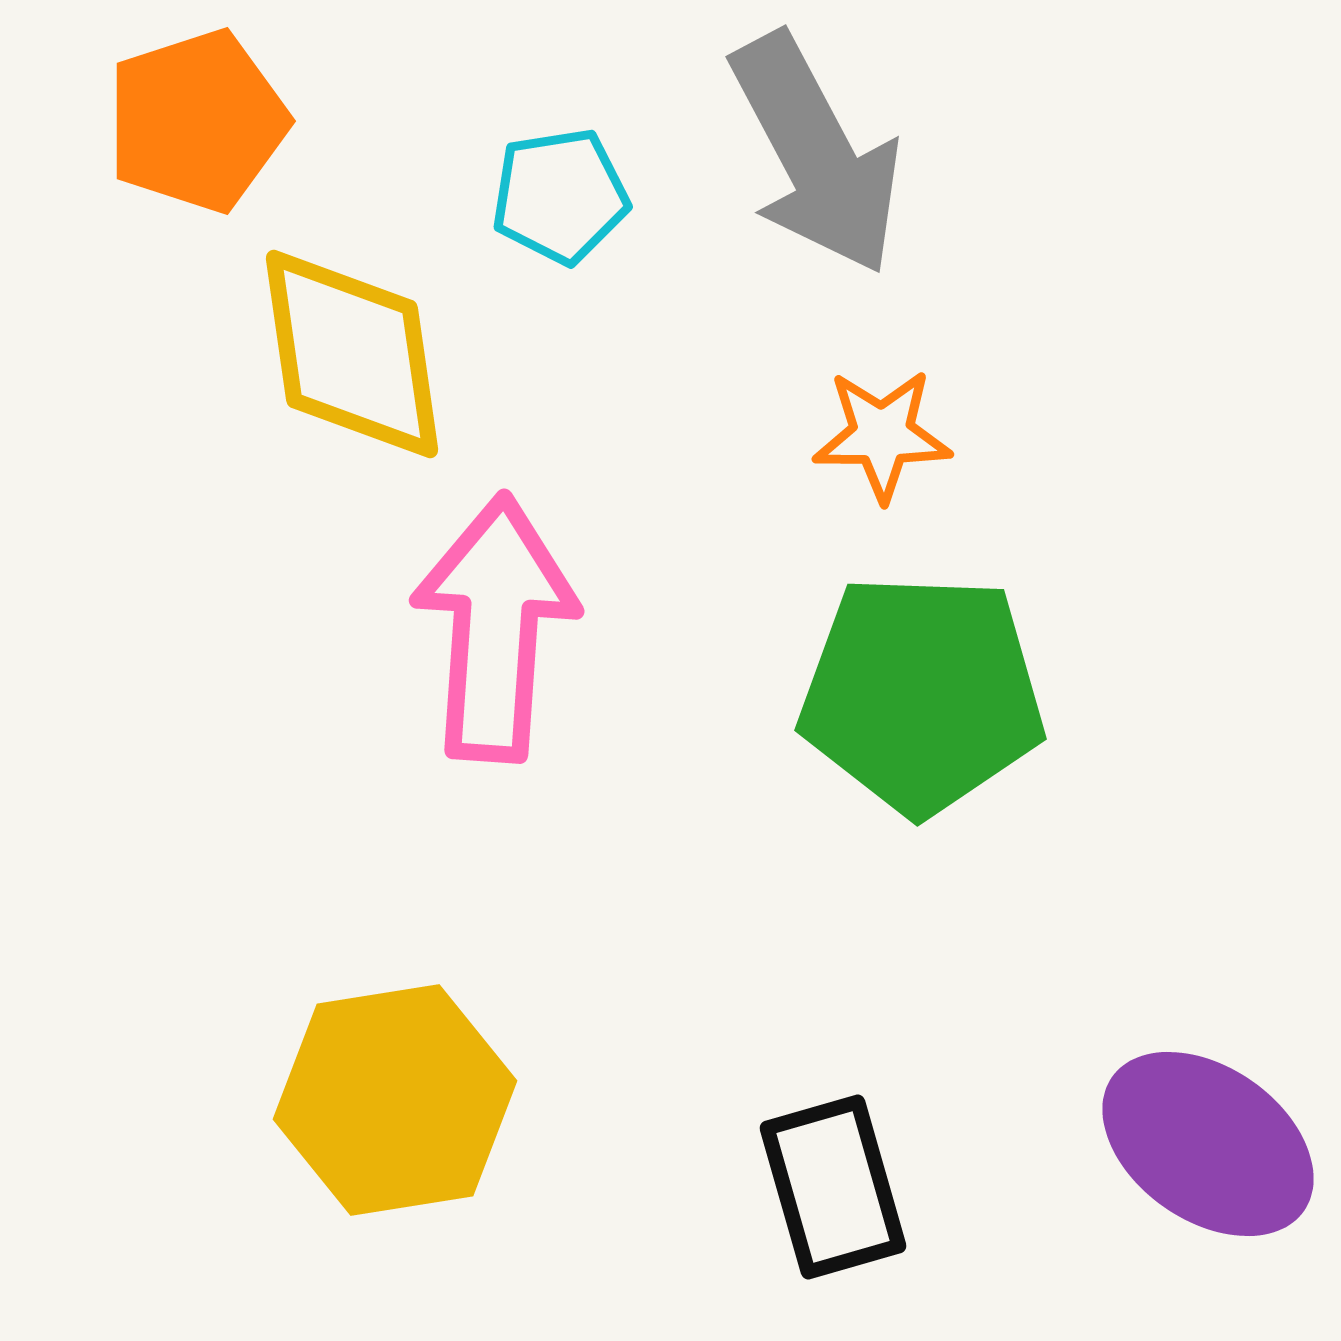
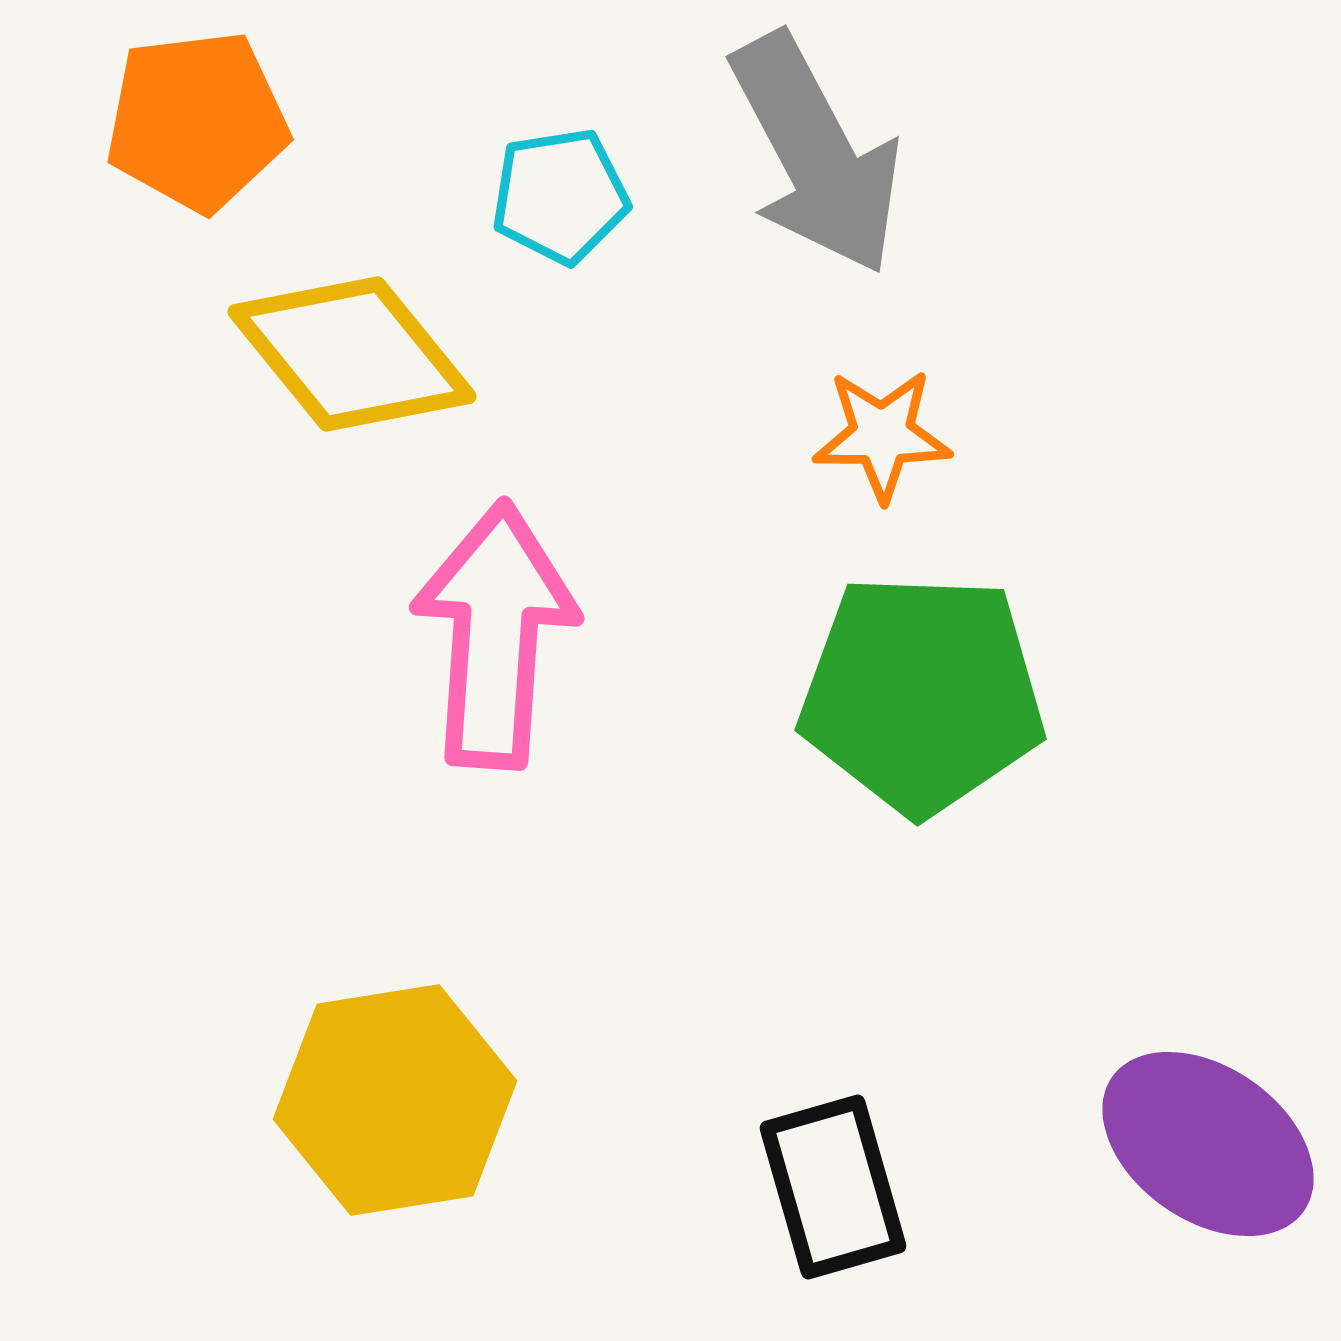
orange pentagon: rotated 11 degrees clockwise
yellow diamond: rotated 31 degrees counterclockwise
pink arrow: moved 7 px down
